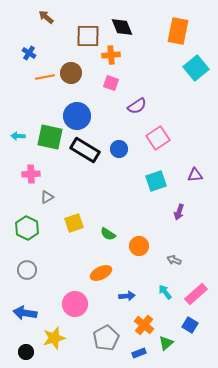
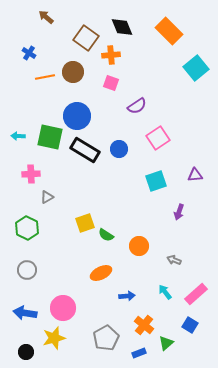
orange rectangle at (178, 31): moved 9 px left; rotated 56 degrees counterclockwise
brown square at (88, 36): moved 2 px left, 2 px down; rotated 35 degrees clockwise
brown circle at (71, 73): moved 2 px right, 1 px up
yellow square at (74, 223): moved 11 px right
green semicircle at (108, 234): moved 2 px left, 1 px down
pink circle at (75, 304): moved 12 px left, 4 px down
